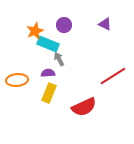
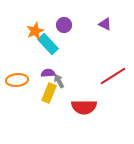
cyan rectangle: rotated 25 degrees clockwise
gray arrow: moved 22 px down
red semicircle: rotated 25 degrees clockwise
